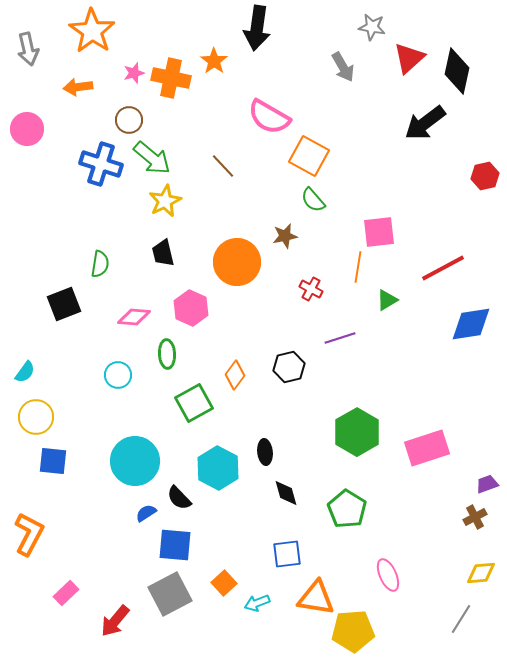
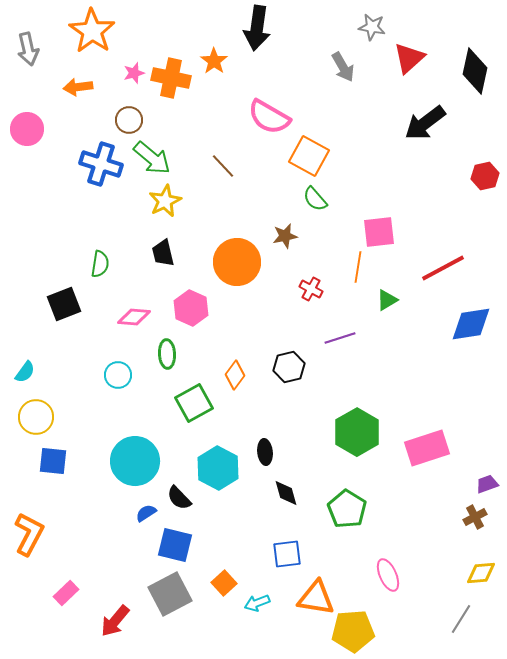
black diamond at (457, 71): moved 18 px right
green semicircle at (313, 200): moved 2 px right, 1 px up
blue square at (175, 545): rotated 9 degrees clockwise
